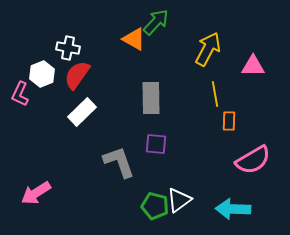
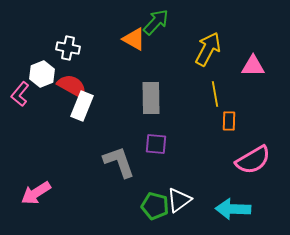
red semicircle: moved 5 px left, 11 px down; rotated 84 degrees clockwise
pink L-shape: rotated 15 degrees clockwise
white rectangle: moved 6 px up; rotated 24 degrees counterclockwise
